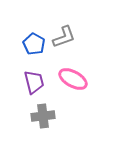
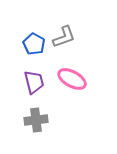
pink ellipse: moved 1 px left
gray cross: moved 7 px left, 4 px down
